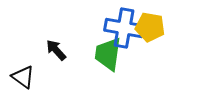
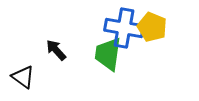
yellow pentagon: moved 2 px right; rotated 12 degrees clockwise
